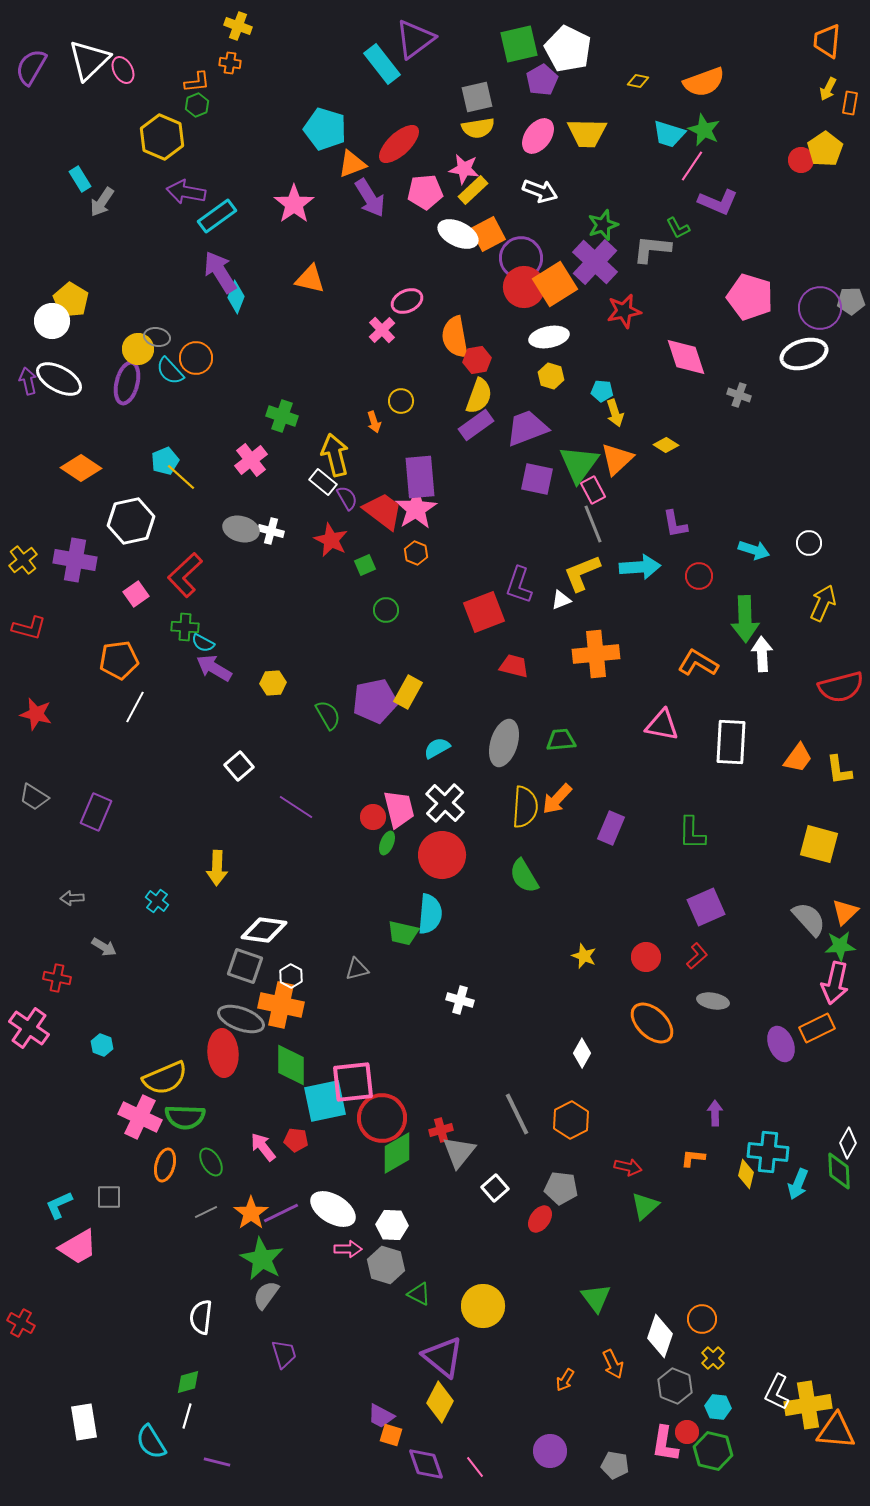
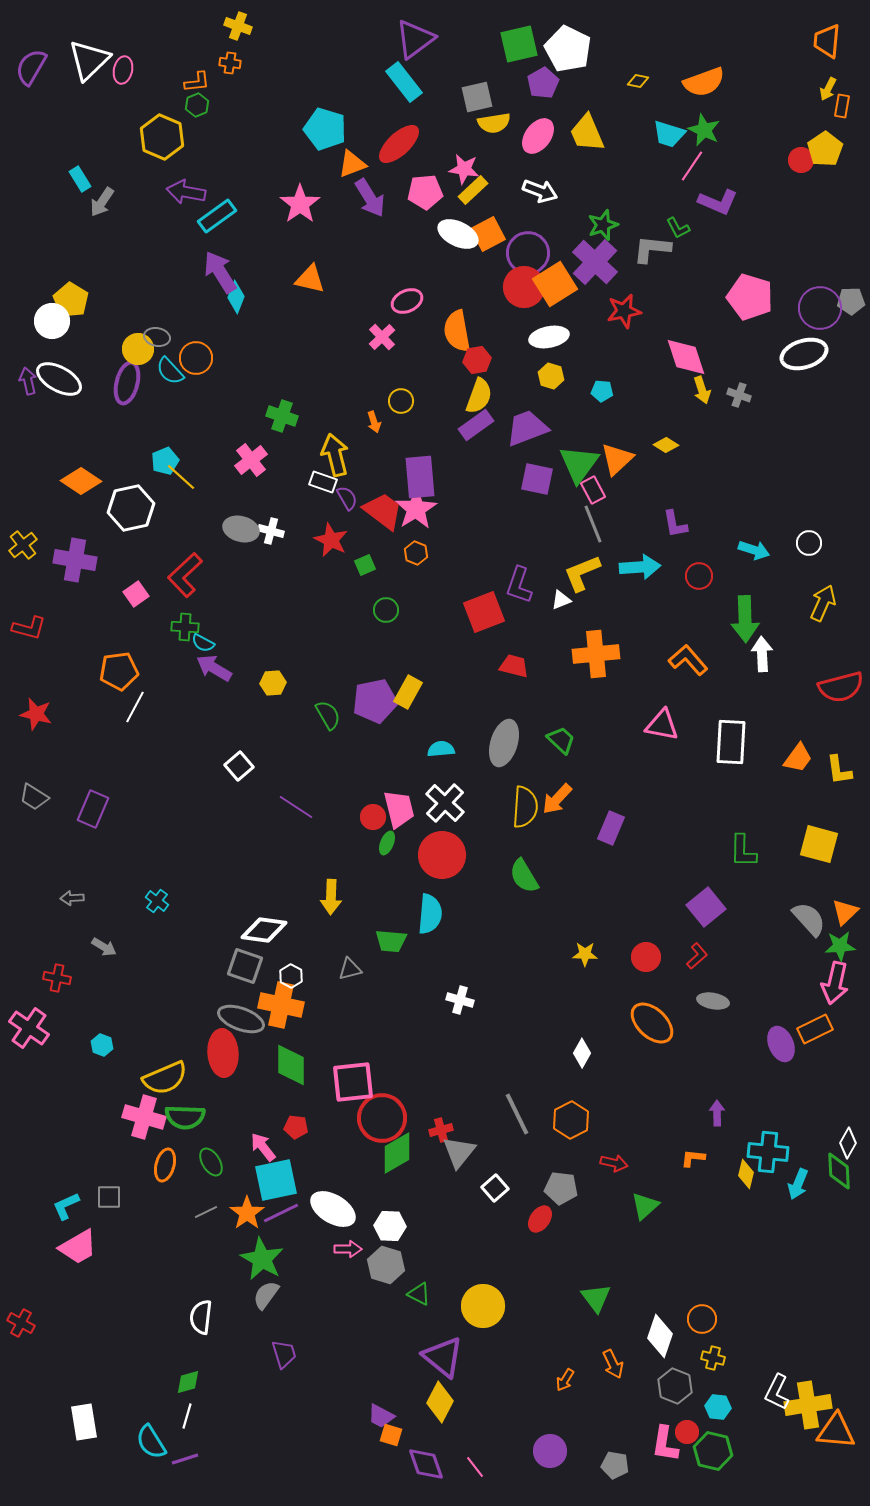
cyan rectangle at (382, 64): moved 22 px right, 18 px down
pink ellipse at (123, 70): rotated 40 degrees clockwise
purple pentagon at (542, 80): moved 1 px right, 3 px down
orange rectangle at (850, 103): moved 8 px left, 3 px down
yellow semicircle at (478, 128): moved 16 px right, 5 px up
yellow trapezoid at (587, 133): rotated 66 degrees clockwise
pink star at (294, 204): moved 6 px right
purple circle at (521, 258): moved 7 px right, 5 px up
pink cross at (382, 330): moved 7 px down
orange semicircle at (455, 337): moved 2 px right, 6 px up
yellow arrow at (615, 413): moved 87 px right, 23 px up
orange diamond at (81, 468): moved 13 px down
white rectangle at (323, 482): rotated 20 degrees counterclockwise
white hexagon at (131, 521): moved 13 px up
yellow cross at (23, 560): moved 15 px up
orange pentagon at (119, 660): moved 11 px down
orange L-shape at (698, 663): moved 10 px left, 3 px up; rotated 18 degrees clockwise
green trapezoid at (561, 740): rotated 48 degrees clockwise
cyan semicircle at (437, 748): moved 4 px right, 1 px down; rotated 24 degrees clockwise
purple rectangle at (96, 812): moved 3 px left, 3 px up
green L-shape at (692, 833): moved 51 px right, 18 px down
yellow arrow at (217, 868): moved 114 px right, 29 px down
purple square at (706, 907): rotated 15 degrees counterclockwise
green trapezoid at (403, 933): moved 12 px left, 8 px down; rotated 8 degrees counterclockwise
yellow star at (584, 956): moved 1 px right, 2 px up; rotated 20 degrees counterclockwise
gray triangle at (357, 969): moved 7 px left
orange rectangle at (817, 1028): moved 2 px left, 1 px down
cyan square at (325, 1101): moved 49 px left, 79 px down
purple arrow at (715, 1113): moved 2 px right
pink cross at (140, 1117): moved 4 px right; rotated 9 degrees counterclockwise
red pentagon at (296, 1140): moved 13 px up
red arrow at (628, 1167): moved 14 px left, 4 px up
cyan L-shape at (59, 1205): moved 7 px right, 1 px down
orange star at (251, 1213): moved 4 px left
white hexagon at (392, 1225): moved 2 px left, 1 px down
yellow cross at (713, 1358): rotated 30 degrees counterclockwise
purple line at (217, 1462): moved 32 px left, 3 px up; rotated 32 degrees counterclockwise
